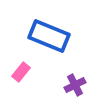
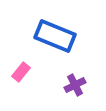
blue rectangle: moved 6 px right
